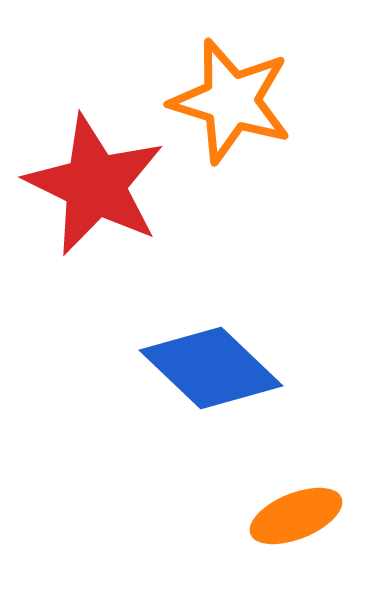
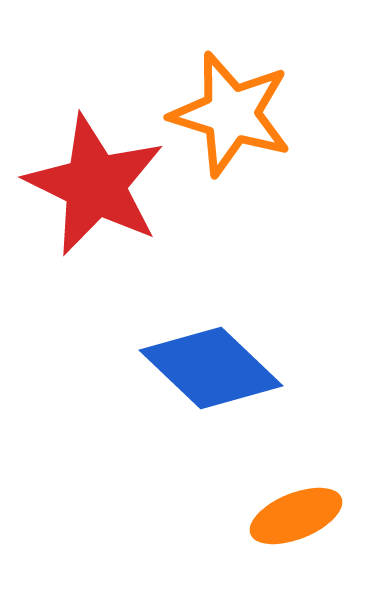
orange star: moved 13 px down
